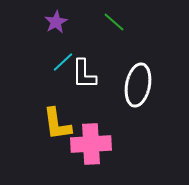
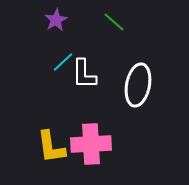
purple star: moved 2 px up
yellow L-shape: moved 6 px left, 23 px down
